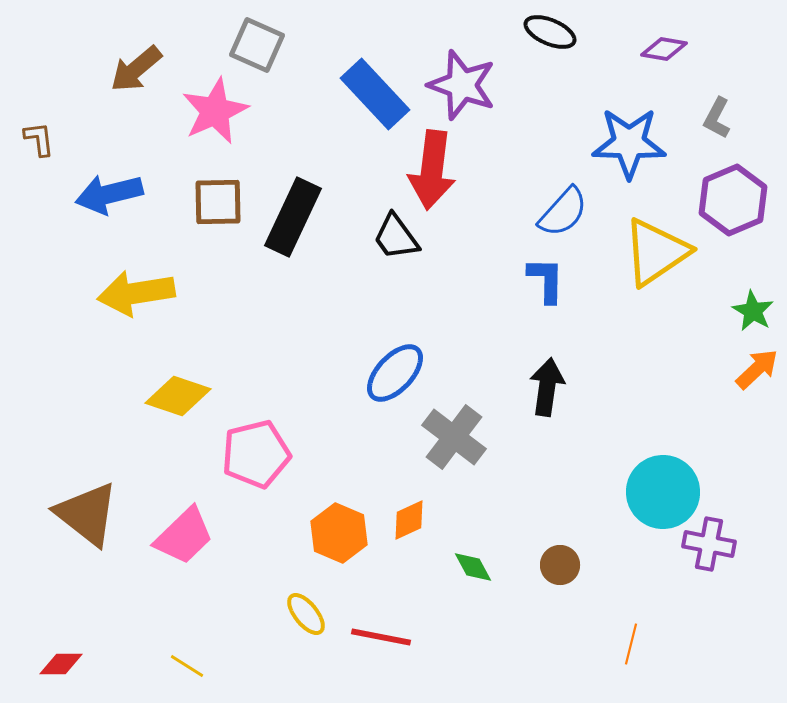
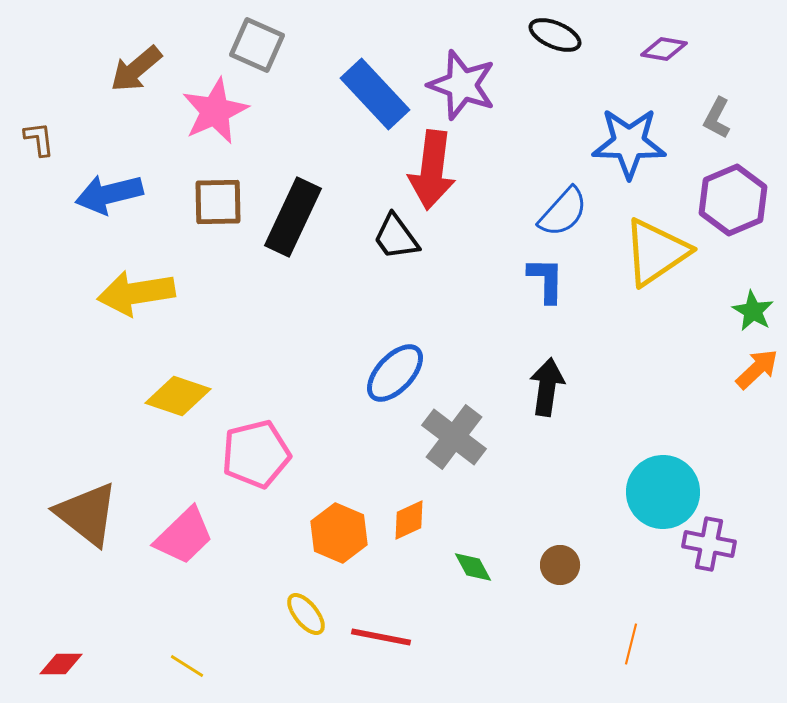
black ellipse: moved 5 px right, 3 px down
